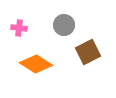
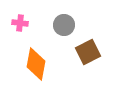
pink cross: moved 1 px right, 5 px up
orange diamond: rotated 68 degrees clockwise
